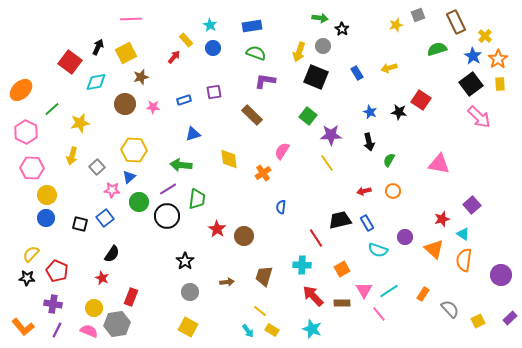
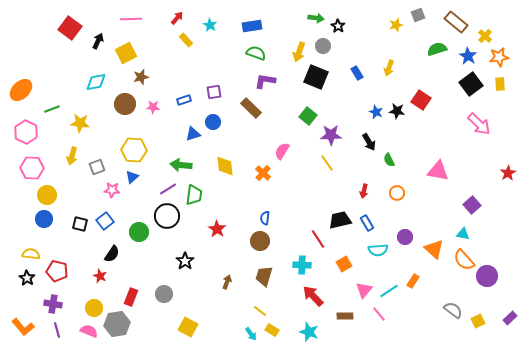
green arrow at (320, 18): moved 4 px left
brown rectangle at (456, 22): rotated 25 degrees counterclockwise
black star at (342, 29): moved 4 px left, 3 px up
black arrow at (98, 47): moved 6 px up
blue circle at (213, 48): moved 74 px down
blue star at (473, 56): moved 5 px left
red arrow at (174, 57): moved 3 px right, 39 px up
orange star at (498, 59): moved 1 px right, 2 px up; rotated 24 degrees clockwise
red square at (70, 62): moved 34 px up
yellow arrow at (389, 68): rotated 56 degrees counterclockwise
green line at (52, 109): rotated 21 degrees clockwise
blue star at (370, 112): moved 6 px right
black star at (399, 112): moved 2 px left, 1 px up
brown rectangle at (252, 115): moved 1 px left, 7 px up
pink arrow at (479, 117): moved 7 px down
yellow star at (80, 123): rotated 18 degrees clockwise
black arrow at (369, 142): rotated 18 degrees counterclockwise
yellow diamond at (229, 159): moved 4 px left, 7 px down
green semicircle at (389, 160): rotated 56 degrees counterclockwise
pink triangle at (439, 164): moved 1 px left, 7 px down
gray square at (97, 167): rotated 21 degrees clockwise
orange cross at (263, 173): rotated 14 degrees counterclockwise
blue triangle at (129, 177): moved 3 px right
red arrow at (364, 191): rotated 64 degrees counterclockwise
orange circle at (393, 191): moved 4 px right, 2 px down
green trapezoid at (197, 199): moved 3 px left, 4 px up
green circle at (139, 202): moved 30 px down
blue semicircle at (281, 207): moved 16 px left, 11 px down
blue circle at (46, 218): moved 2 px left, 1 px down
blue square at (105, 218): moved 3 px down
red star at (442, 219): moved 66 px right, 46 px up; rotated 14 degrees counterclockwise
cyan triangle at (463, 234): rotated 24 degrees counterclockwise
brown circle at (244, 236): moved 16 px right, 5 px down
red line at (316, 238): moved 2 px right, 1 px down
cyan semicircle at (378, 250): rotated 24 degrees counterclockwise
yellow semicircle at (31, 254): rotated 54 degrees clockwise
orange semicircle at (464, 260): rotated 50 degrees counterclockwise
orange square at (342, 269): moved 2 px right, 5 px up
red pentagon at (57, 271): rotated 10 degrees counterclockwise
purple circle at (501, 275): moved 14 px left, 1 px down
black star at (27, 278): rotated 28 degrees clockwise
red star at (102, 278): moved 2 px left, 2 px up
brown arrow at (227, 282): rotated 64 degrees counterclockwise
pink triangle at (364, 290): rotated 12 degrees clockwise
gray circle at (190, 292): moved 26 px left, 2 px down
orange rectangle at (423, 294): moved 10 px left, 13 px up
brown rectangle at (342, 303): moved 3 px right, 13 px down
gray semicircle at (450, 309): moved 3 px right, 1 px down; rotated 12 degrees counterclockwise
cyan star at (312, 329): moved 3 px left, 3 px down
purple line at (57, 330): rotated 42 degrees counterclockwise
cyan arrow at (248, 331): moved 3 px right, 3 px down
